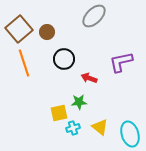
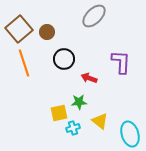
purple L-shape: rotated 105 degrees clockwise
yellow triangle: moved 6 px up
